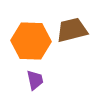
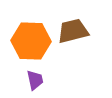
brown trapezoid: moved 1 px right, 1 px down
